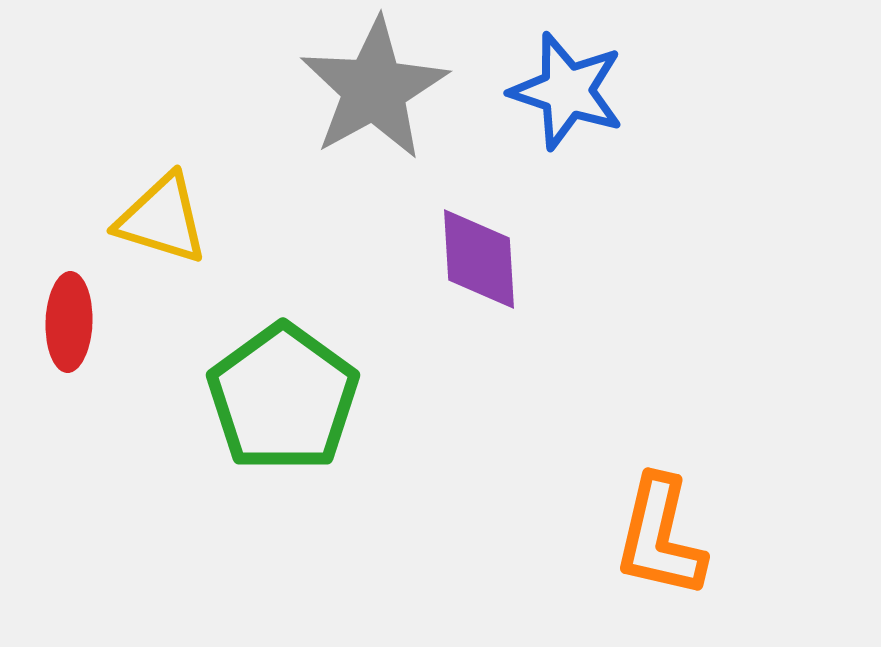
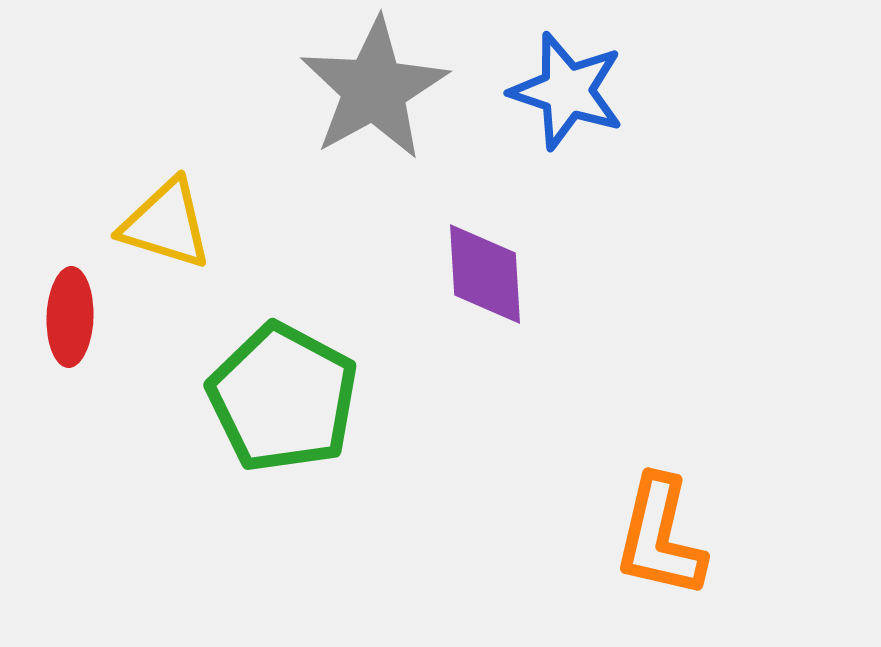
yellow triangle: moved 4 px right, 5 px down
purple diamond: moved 6 px right, 15 px down
red ellipse: moved 1 px right, 5 px up
green pentagon: rotated 8 degrees counterclockwise
